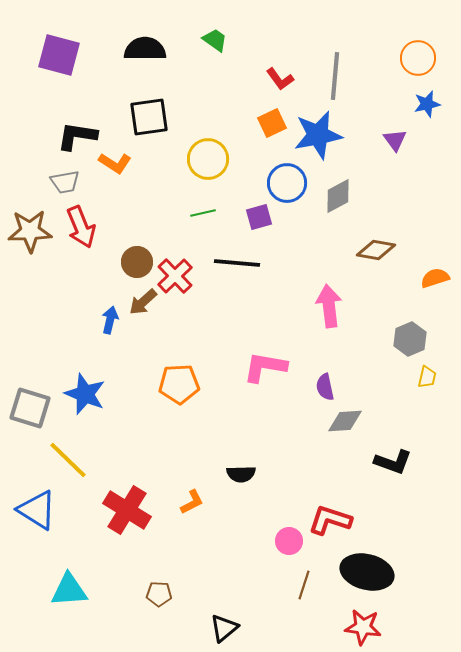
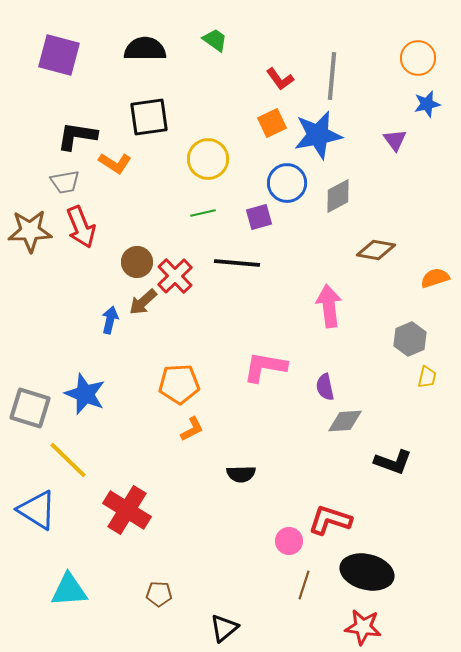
gray line at (335, 76): moved 3 px left
orange L-shape at (192, 502): moved 73 px up
